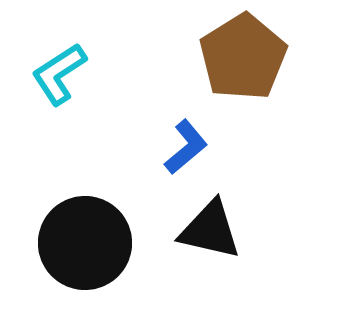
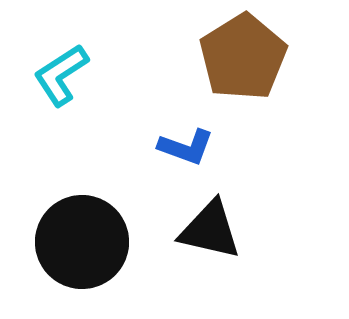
cyan L-shape: moved 2 px right, 1 px down
blue L-shape: rotated 60 degrees clockwise
black circle: moved 3 px left, 1 px up
